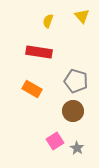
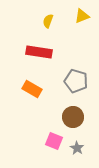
yellow triangle: rotated 49 degrees clockwise
brown circle: moved 6 px down
pink square: moved 1 px left; rotated 36 degrees counterclockwise
